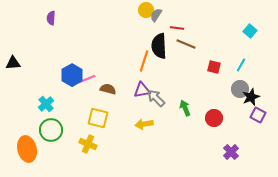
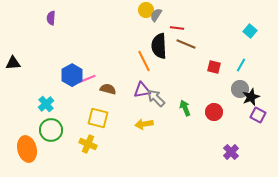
orange line: rotated 45 degrees counterclockwise
red circle: moved 6 px up
